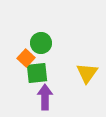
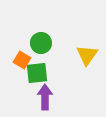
orange square: moved 4 px left, 2 px down; rotated 12 degrees counterclockwise
yellow triangle: moved 18 px up
